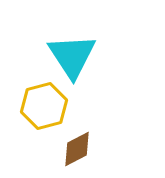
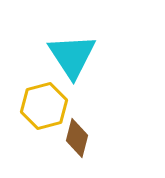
brown diamond: moved 11 px up; rotated 48 degrees counterclockwise
